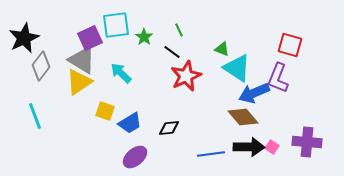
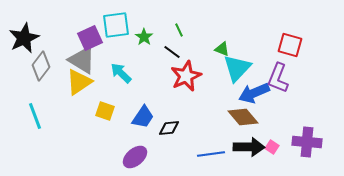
cyan triangle: rotated 40 degrees clockwise
blue trapezoid: moved 13 px right, 6 px up; rotated 25 degrees counterclockwise
